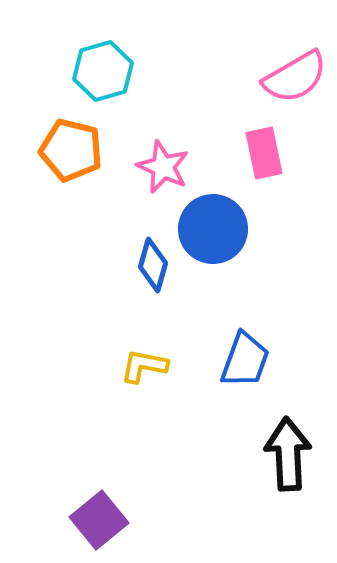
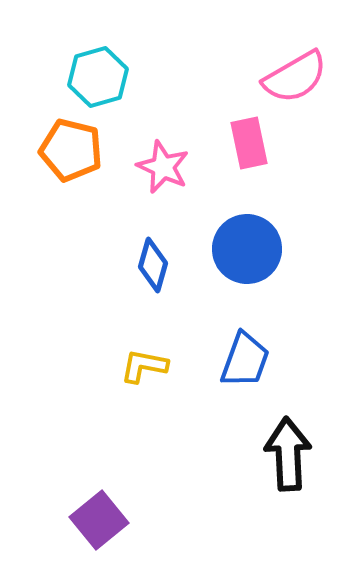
cyan hexagon: moved 5 px left, 6 px down
pink rectangle: moved 15 px left, 10 px up
blue circle: moved 34 px right, 20 px down
